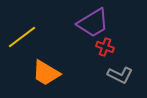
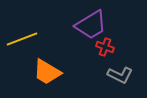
purple trapezoid: moved 2 px left, 2 px down
yellow line: moved 2 px down; rotated 16 degrees clockwise
orange trapezoid: moved 1 px right, 1 px up
